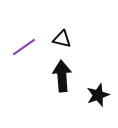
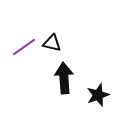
black triangle: moved 10 px left, 4 px down
black arrow: moved 2 px right, 2 px down
